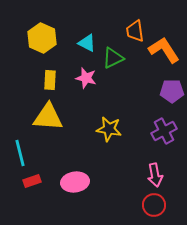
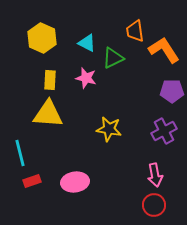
yellow triangle: moved 3 px up
